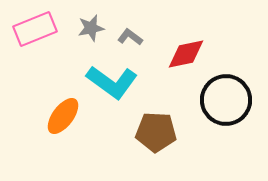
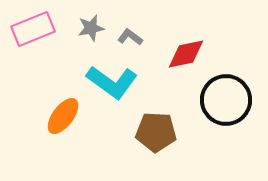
pink rectangle: moved 2 px left
